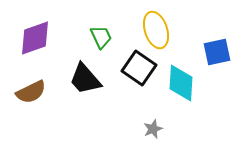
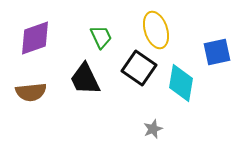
black trapezoid: rotated 15 degrees clockwise
cyan diamond: rotated 6 degrees clockwise
brown semicircle: rotated 20 degrees clockwise
